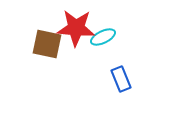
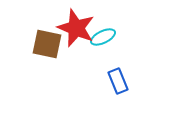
red star: rotated 18 degrees clockwise
blue rectangle: moved 3 px left, 2 px down
